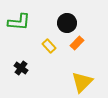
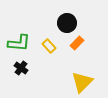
green L-shape: moved 21 px down
